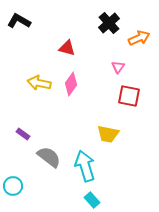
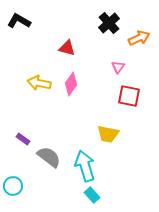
purple rectangle: moved 5 px down
cyan rectangle: moved 5 px up
